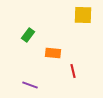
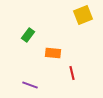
yellow square: rotated 24 degrees counterclockwise
red line: moved 1 px left, 2 px down
